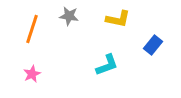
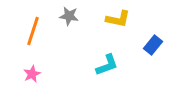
orange line: moved 1 px right, 2 px down
